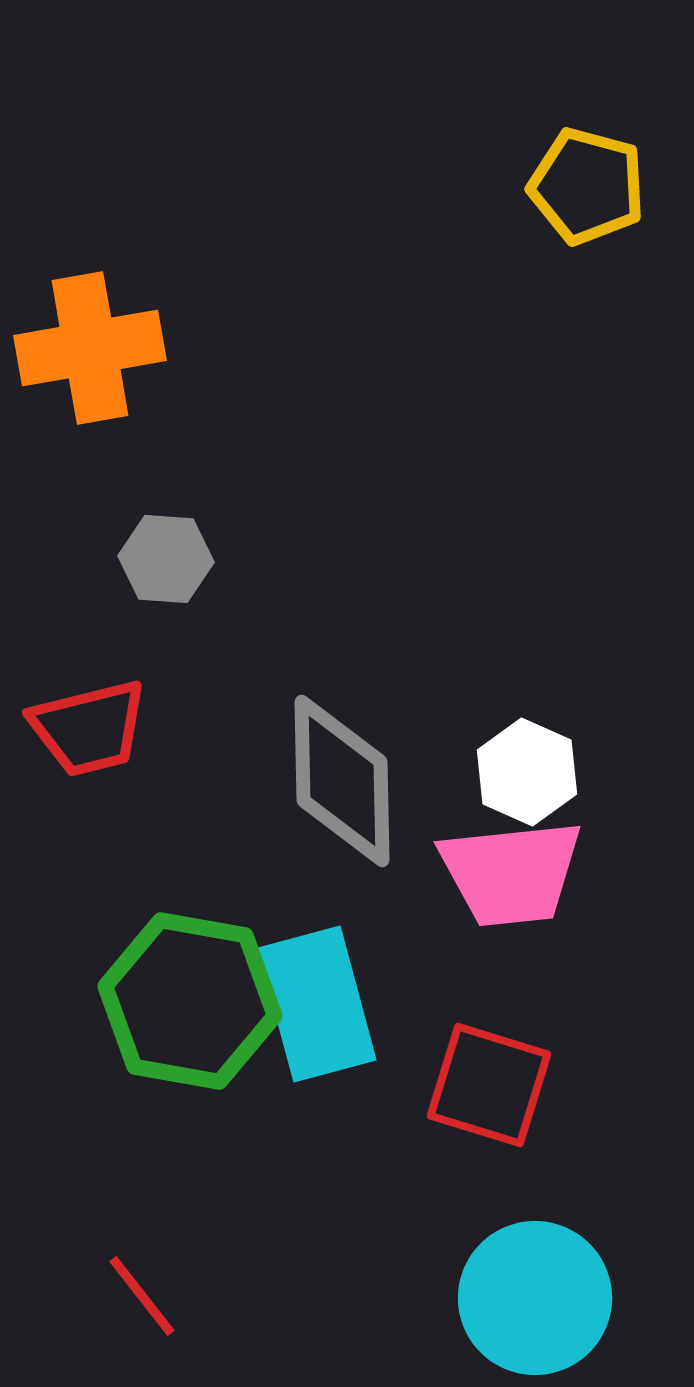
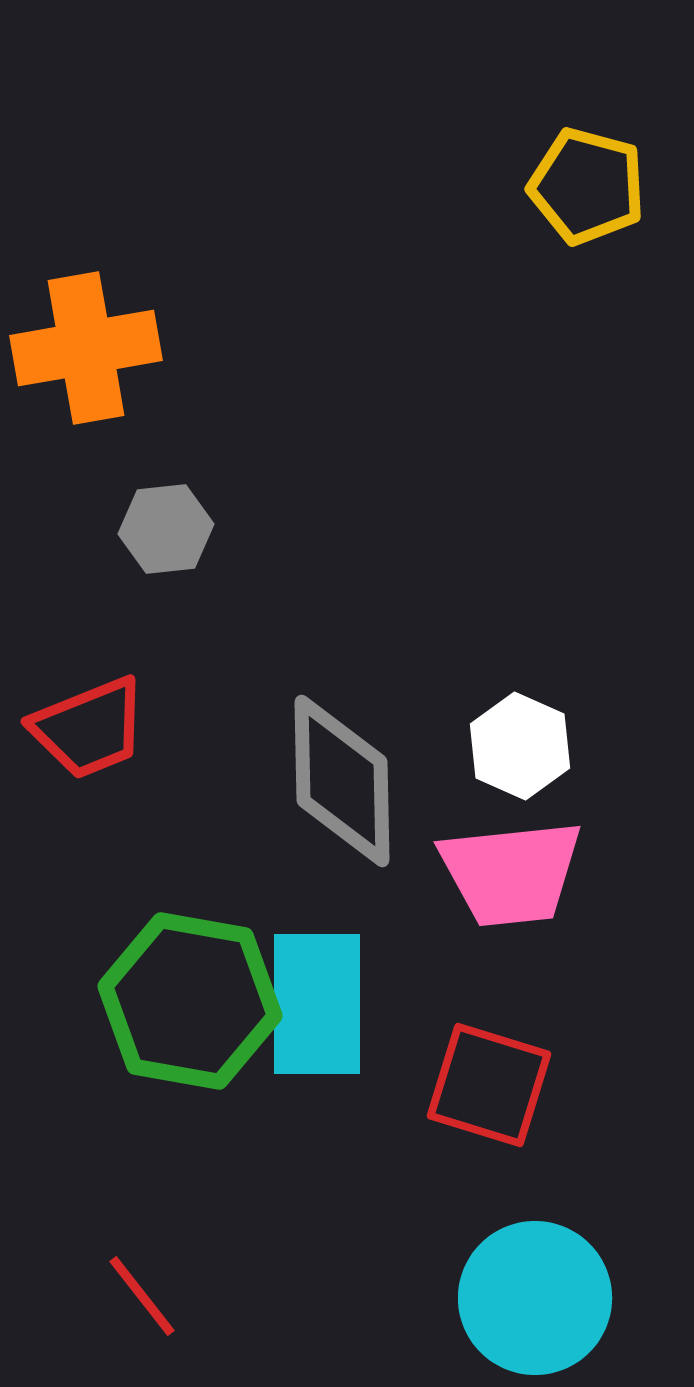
orange cross: moved 4 px left
gray hexagon: moved 30 px up; rotated 10 degrees counterclockwise
red trapezoid: rotated 8 degrees counterclockwise
white hexagon: moved 7 px left, 26 px up
cyan rectangle: rotated 15 degrees clockwise
